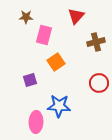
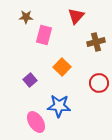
orange square: moved 6 px right, 5 px down; rotated 12 degrees counterclockwise
purple square: rotated 24 degrees counterclockwise
pink ellipse: rotated 35 degrees counterclockwise
